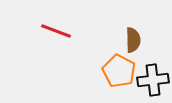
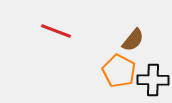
brown semicircle: rotated 40 degrees clockwise
black cross: rotated 8 degrees clockwise
